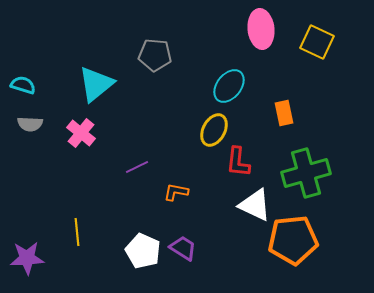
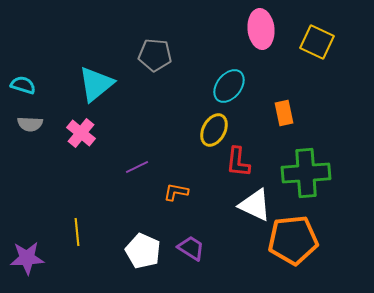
green cross: rotated 12 degrees clockwise
purple trapezoid: moved 8 px right
